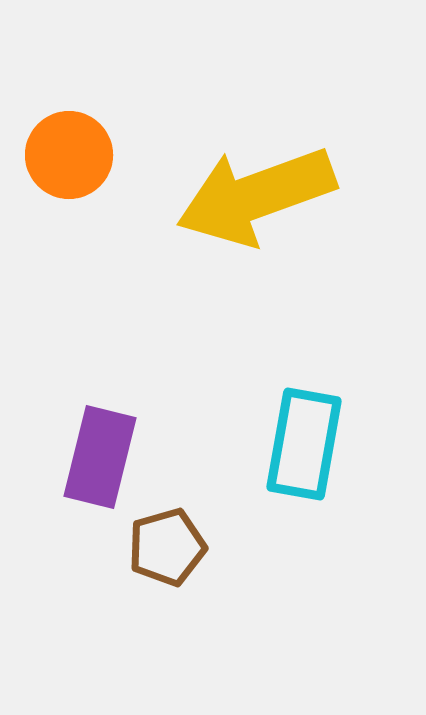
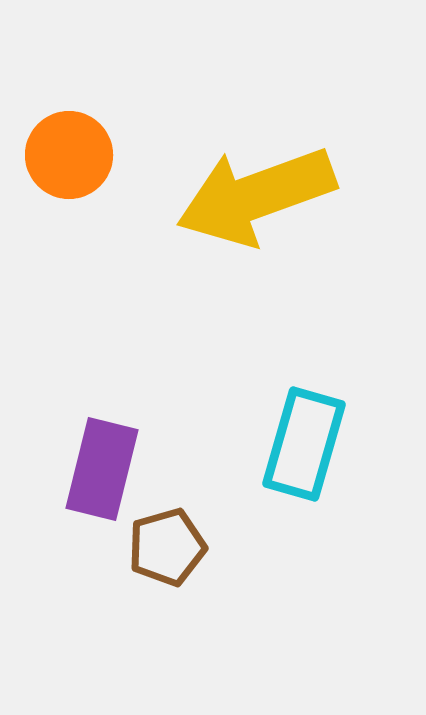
cyan rectangle: rotated 6 degrees clockwise
purple rectangle: moved 2 px right, 12 px down
